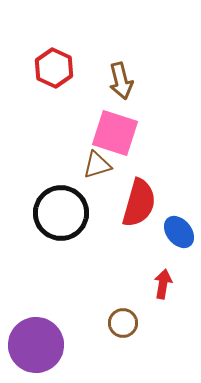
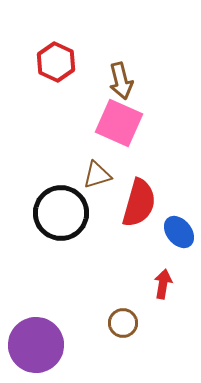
red hexagon: moved 2 px right, 6 px up
pink square: moved 4 px right, 10 px up; rotated 6 degrees clockwise
brown triangle: moved 10 px down
